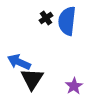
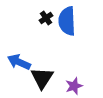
blue semicircle: rotated 8 degrees counterclockwise
black triangle: moved 10 px right, 1 px up
purple star: rotated 12 degrees clockwise
